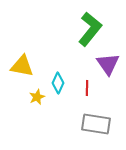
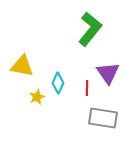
purple triangle: moved 9 px down
gray rectangle: moved 7 px right, 6 px up
